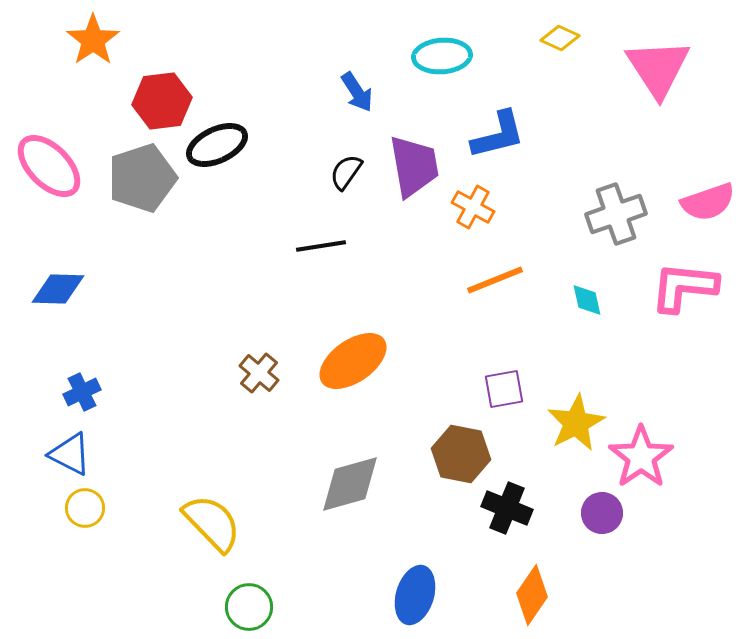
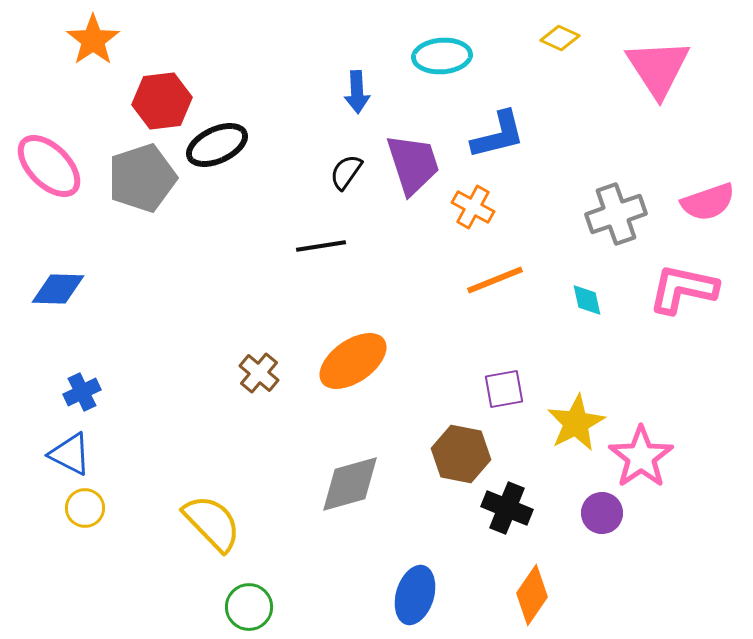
blue arrow: rotated 30 degrees clockwise
purple trapezoid: moved 1 px left, 2 px up; rotated 8 degrees counterclockwise
pink L-shape: moved 1 px left, 2 px down; rotated 6 degrees clockwise
